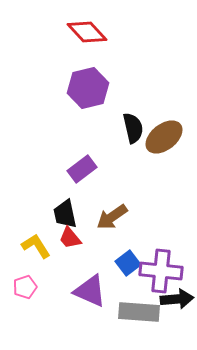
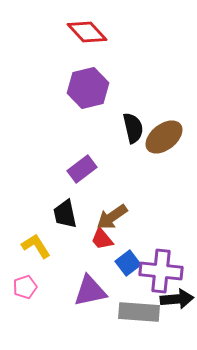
red trapezoid: moved 32 px right, 1 px down
purple triangle: rotated 36 degrees counterclockwise
